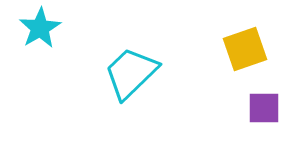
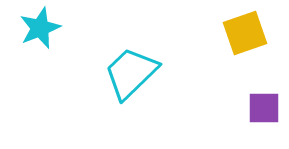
cyan star: rotated 9 degrees clockwise
yellow square: moved 16 px up
